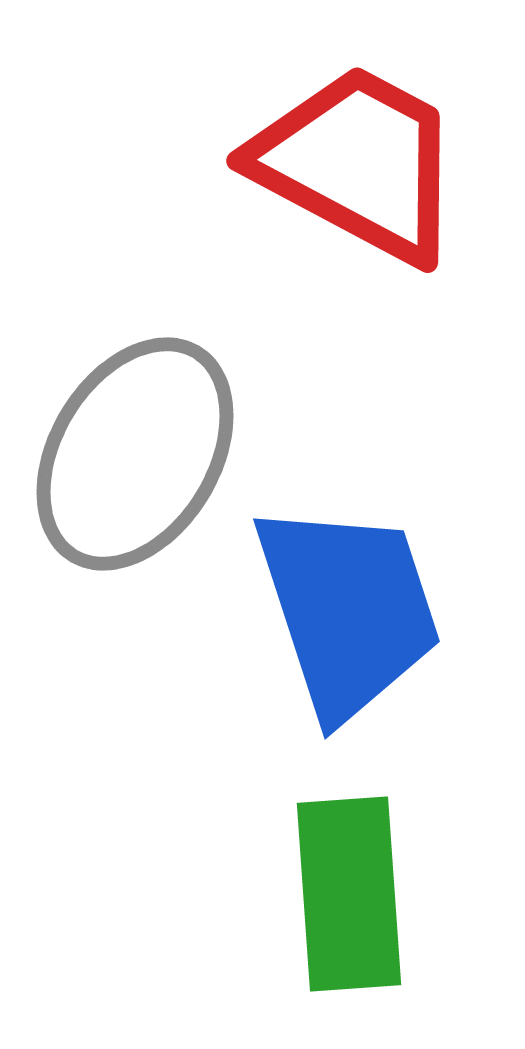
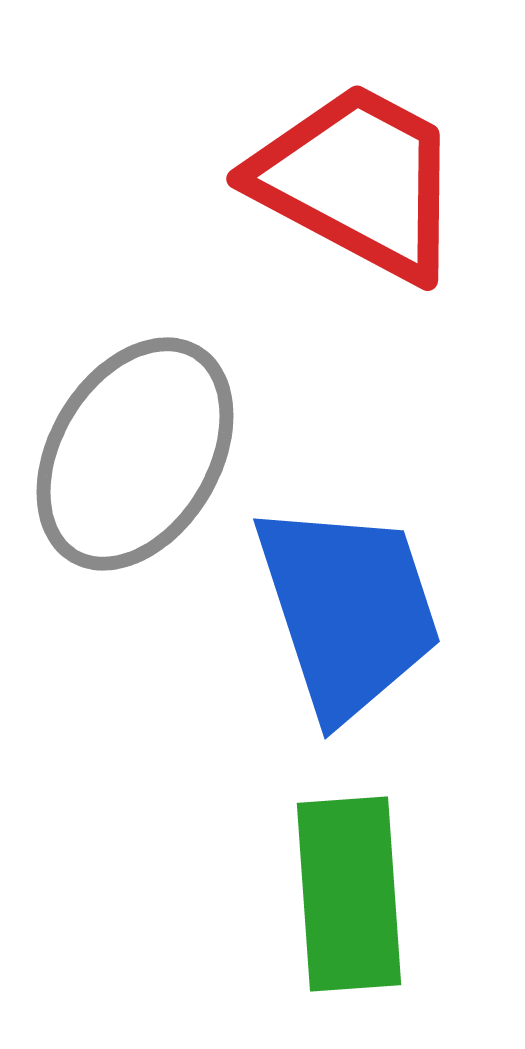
red trapezoid: moved 18 px down
